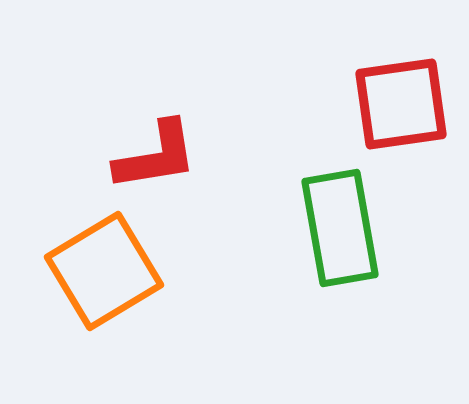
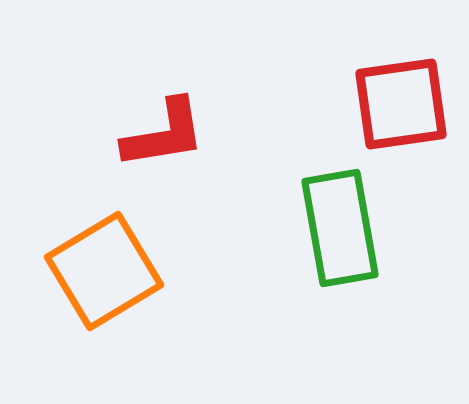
red L-shape: moved 8 px right, 22 px up
